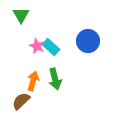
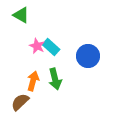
green triangle: rotated 30 degrees counterclockwise
blue circle: moved 15 px down
brown semicircle: moved 1 px left, 1 px down
